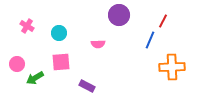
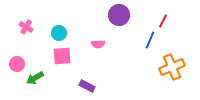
pink cross: moved 1 px left, 1 px down
pink square: moved 1 px right, 6 px up
orange cross: rotated 20 degrees counterclockwise
